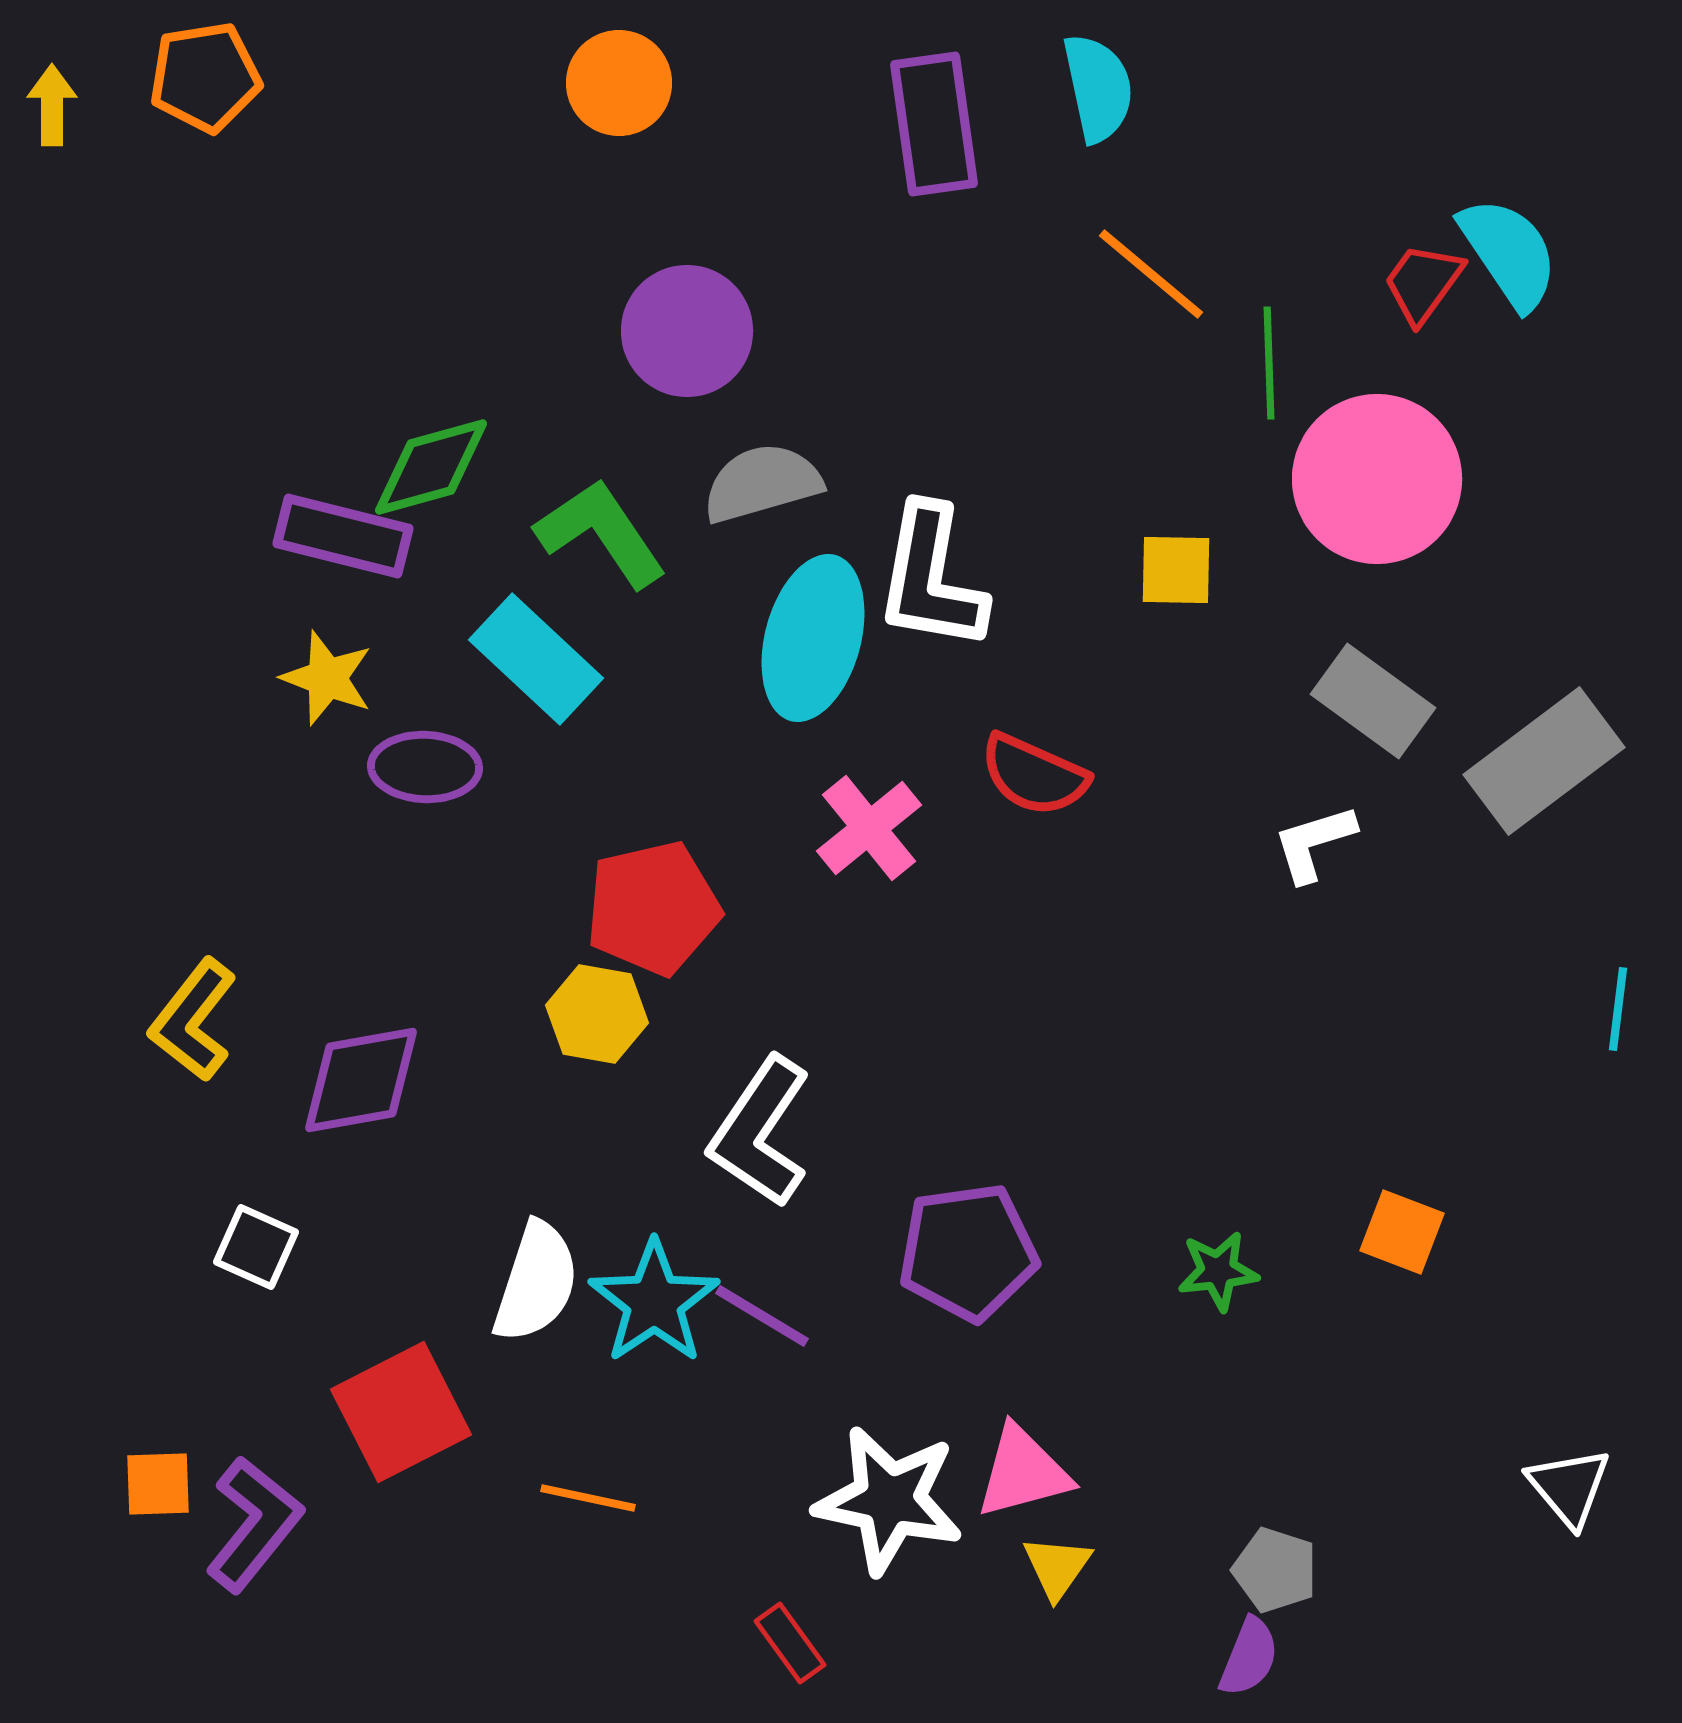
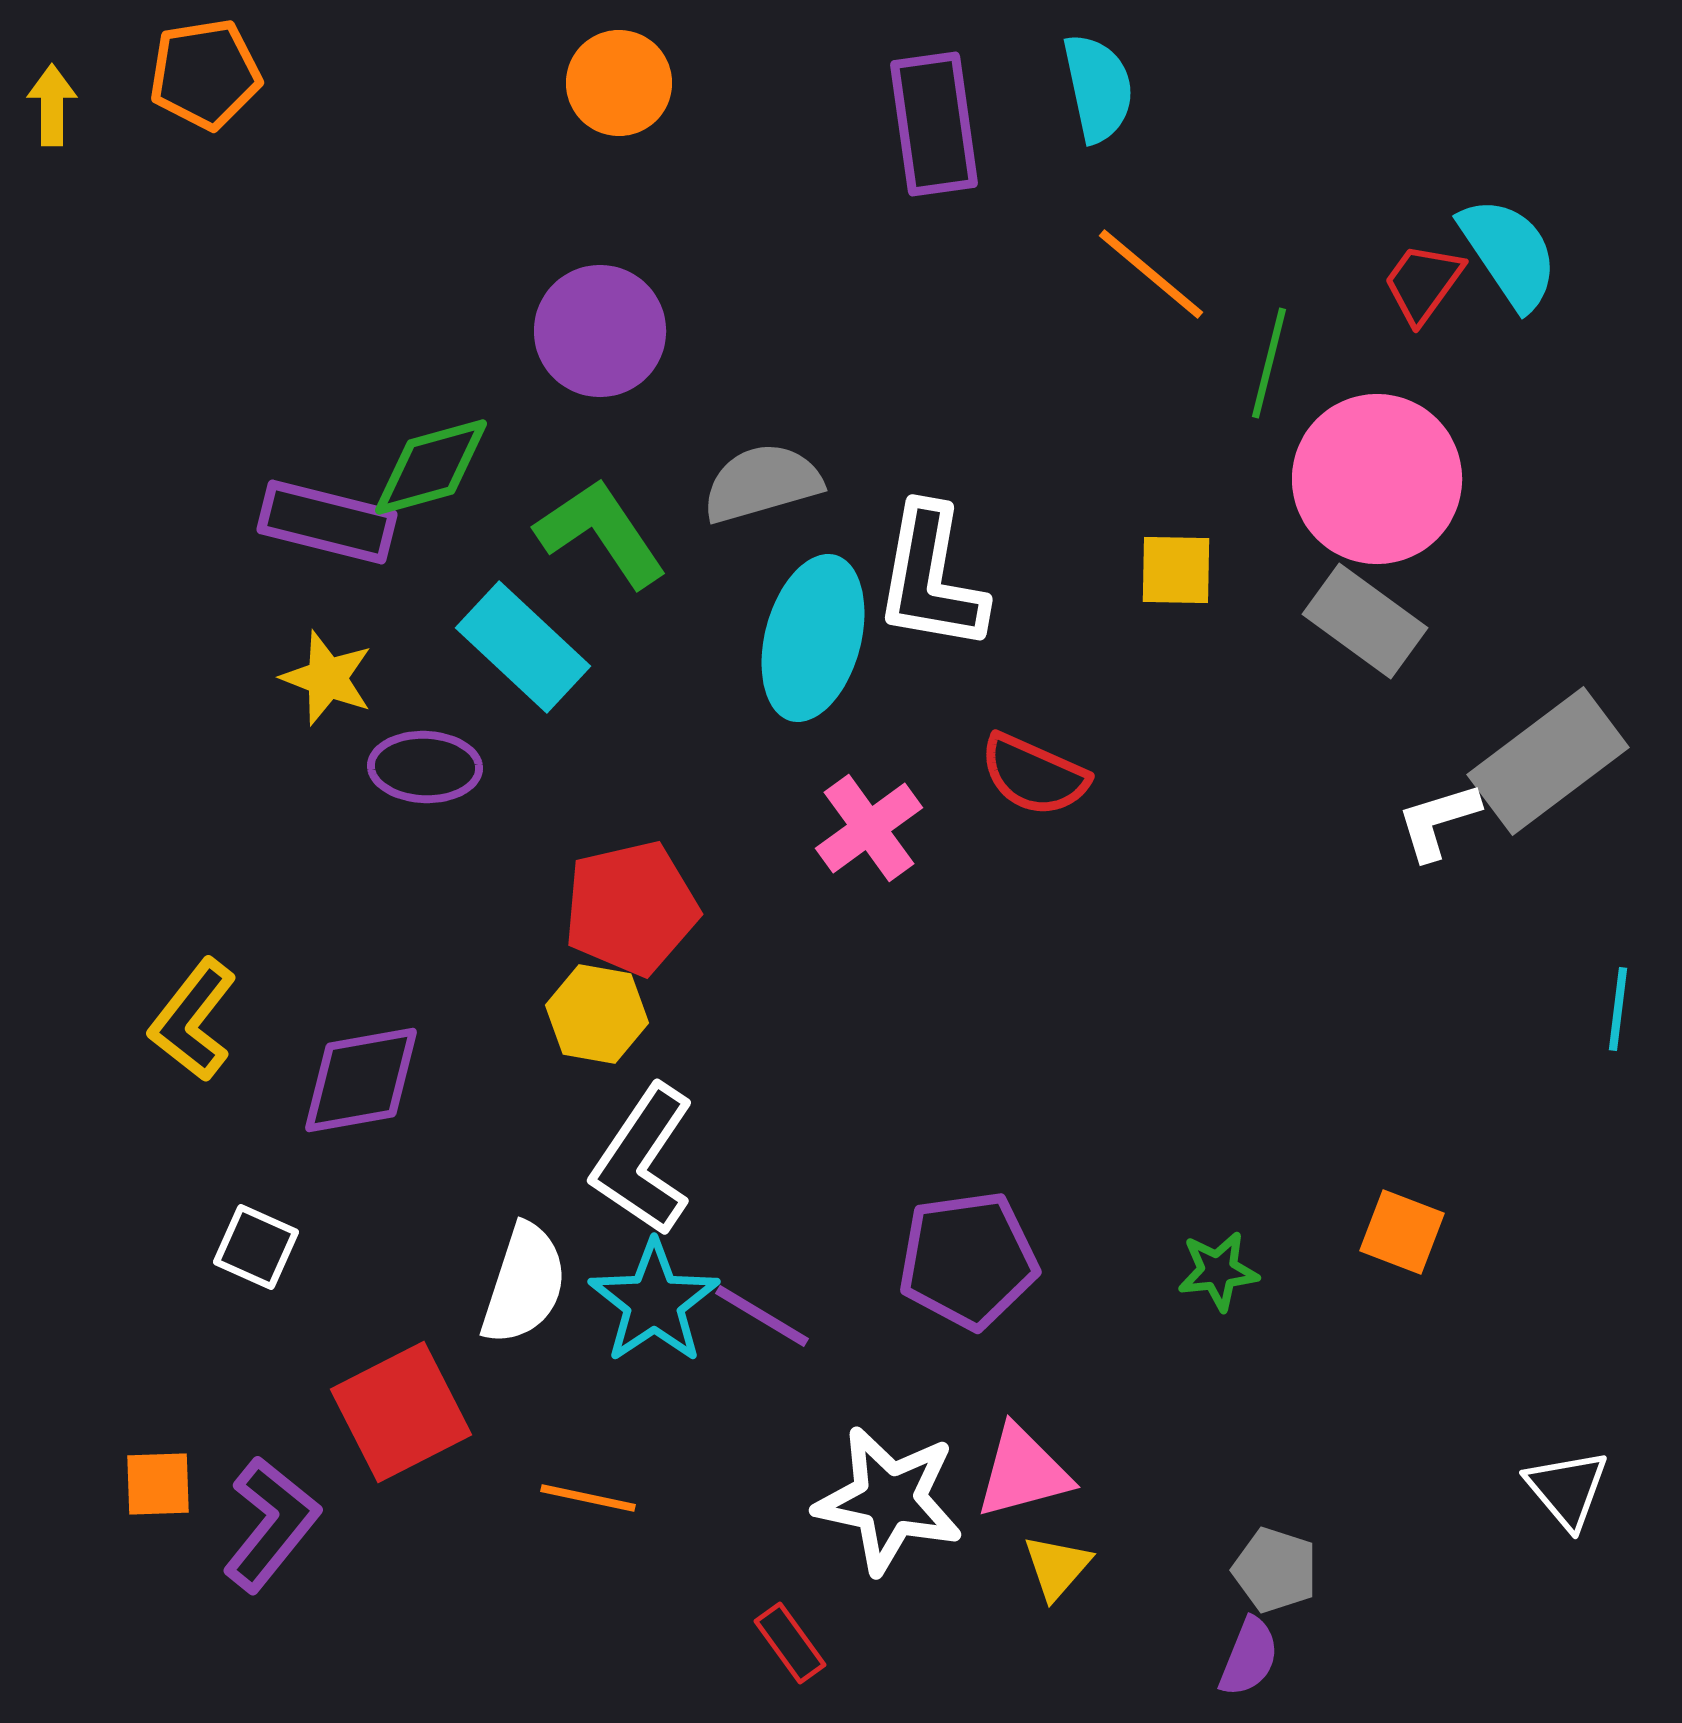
orange pentagon at (205, 77): moved 3 px up
purple circle at (687, 331): moved 87 px left
green line at (1269, 363): rotated 16 degrees clockwise
purple rectangle at (343, 536): moved 16 px left, 14 px up
cyan rectangle at (536, 659): moved 13 px left, 12 px up
gray rectangle at (1373, 701): moved 8 px left, 80 px up
gray rectangle at (1544, 761): moved 4 px right
pink cross at (869, 828): rotated 3 degrees clockwise
white L-shape at (1314, 843): moved 124 px right, 22 px up
red pentagon at (653, 908): moved 22 px left
white L-shape at (760, 1132): moved 117 px left, 28 px down
purple pentagon at (968, 1252): moved 8 px down
white semicircle at (536, 1282): moved 12 px left, 2 px down
white triangle at (1569, 1487): moved 2 px left, 2 px down
purple L-shape at (254, 1524): moved 17 px right
yellow triangle at (1057, 1567): rotated 6 degrees clockwise
